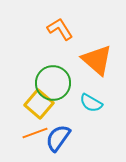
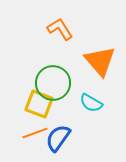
orange triangle: moved 3 px right, 1 px down; rotated 8 degrees clockwise
yellow square: rotated 20 degrees counterclockwise
